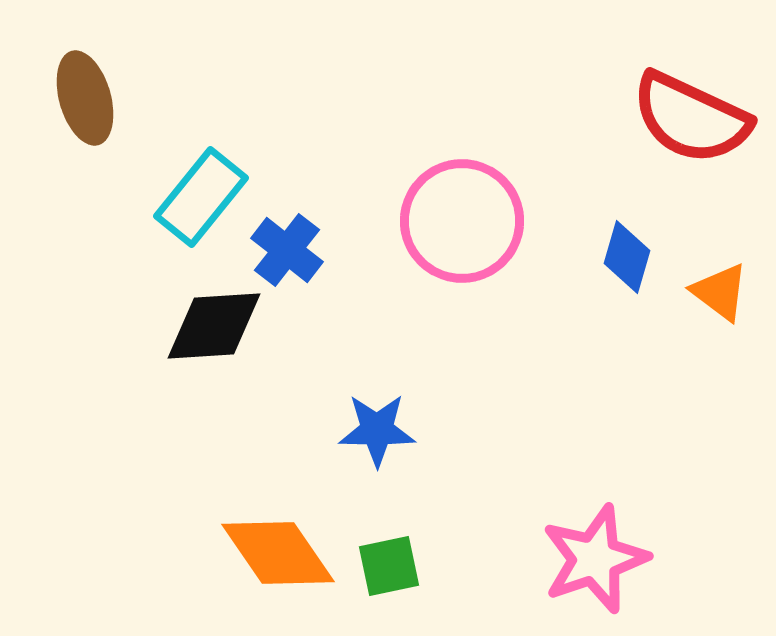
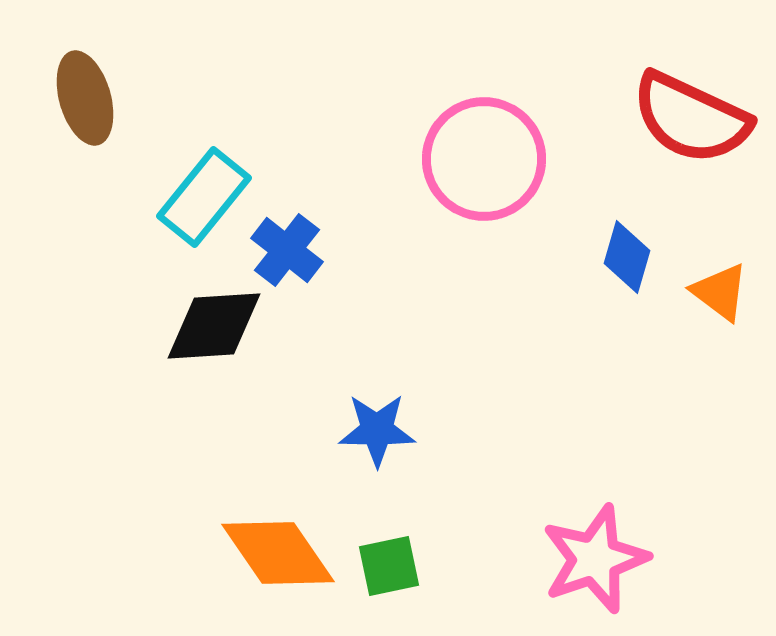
cyan rectangle: moved 3 px right
pink circle: moved 22 px right, 62 px up
